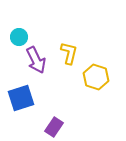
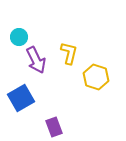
blue square: rotated 12 degrees counterclockwise
purple rectangle: rotated 54 degrees counterclockwise
